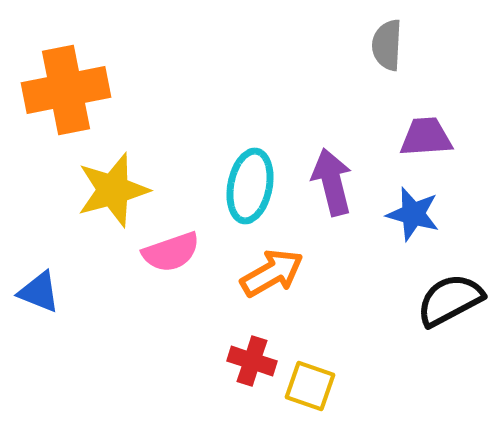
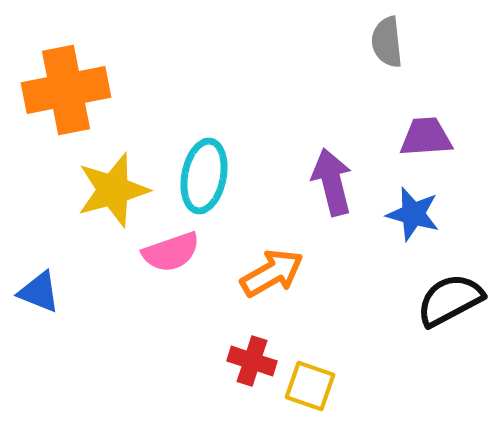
gray semicircle: moved 3 px up; rotated 9 degrees counterclockwise
cyan ellipse: moved 46 px left, 10 px up
